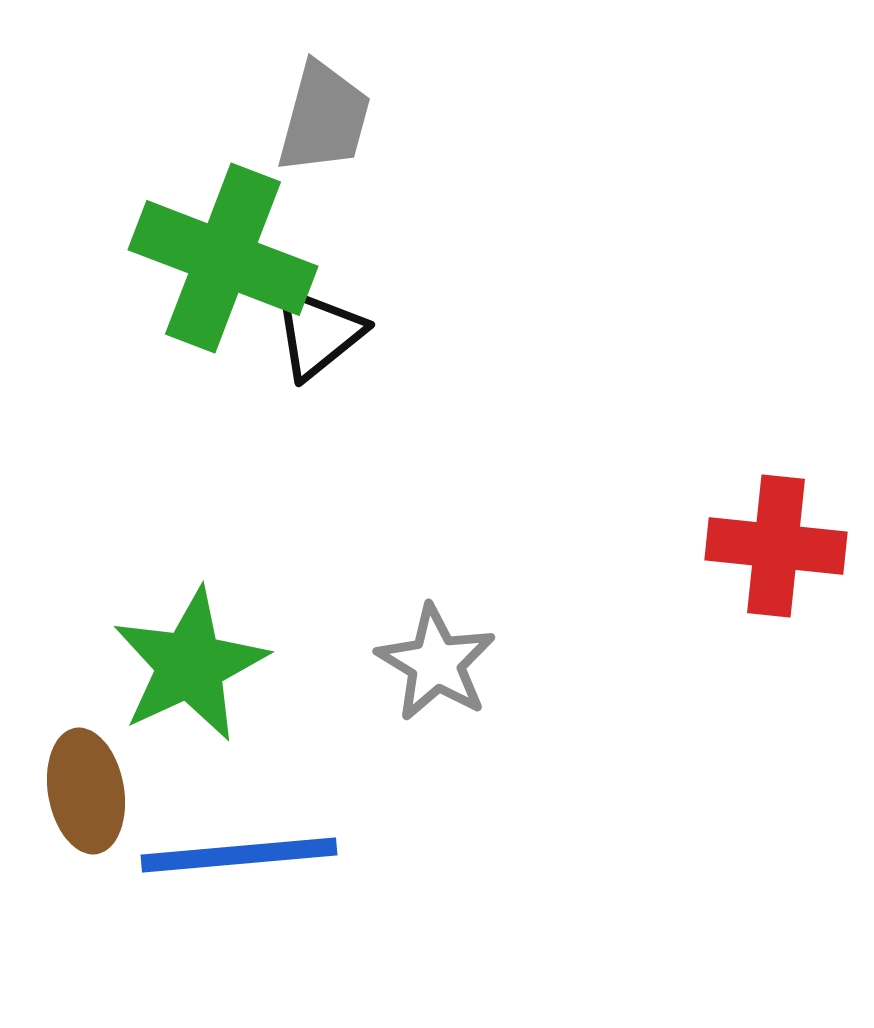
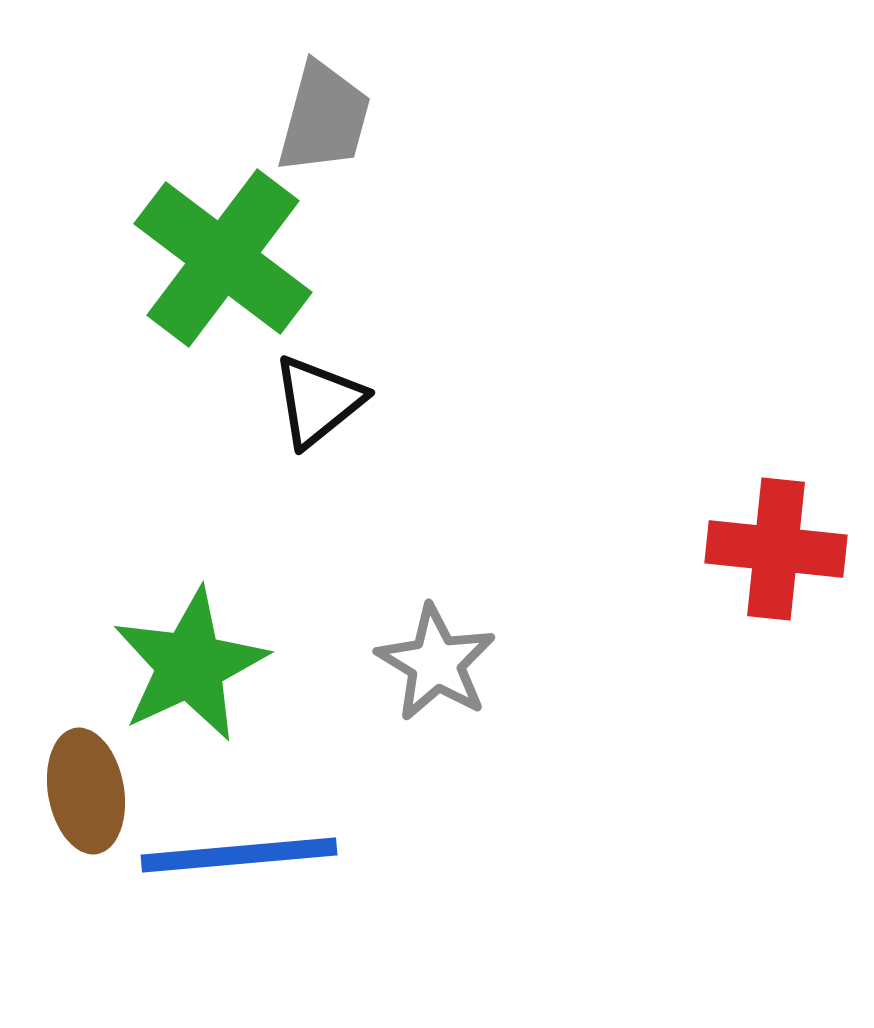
green cross: rotated 16 degrees clockwise
black triangle: moved 68 px down
red cross: moved 3 px down
